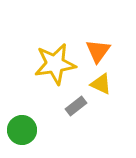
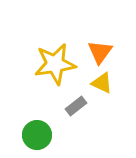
orange triangle: moved 2 px right, 1 px down
yellow triangle: moved 1 px right, 1 px up
green circle: moved 15 px right, 5 px down
